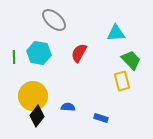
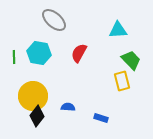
cyan triangle: moved 2 px right, 3 px up
